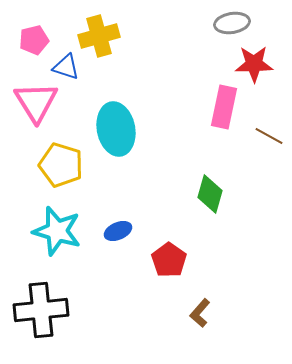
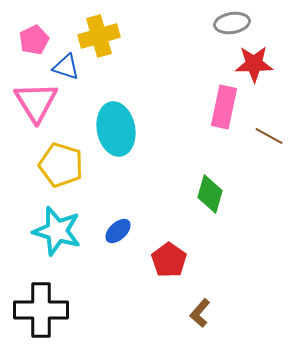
pink pentagon: rotated 12 degrees counterclockwise
blue ellipse: rotated 20 degrees counterclockwise
black cross: rotated 6 degrees clockwise
